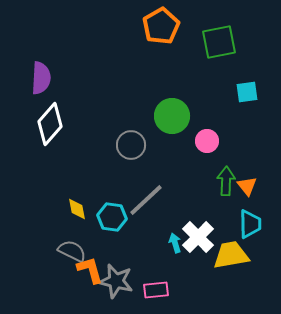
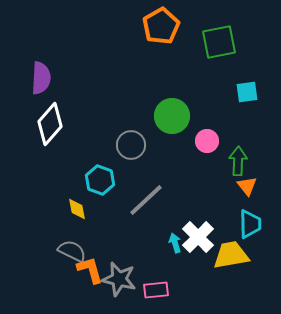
green arrow: moved 12 px right, 20 px up
cyan hexagon: moved 12 px left, 37 px up; rotated 12 degrees clockwise
gray star: moved 3 px right, 2 px up
